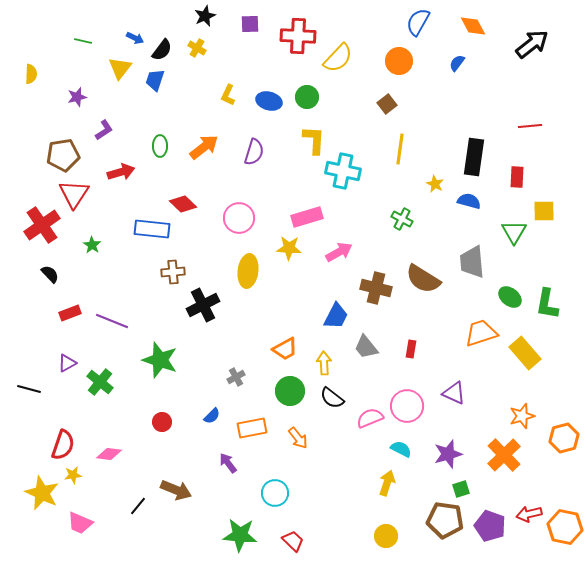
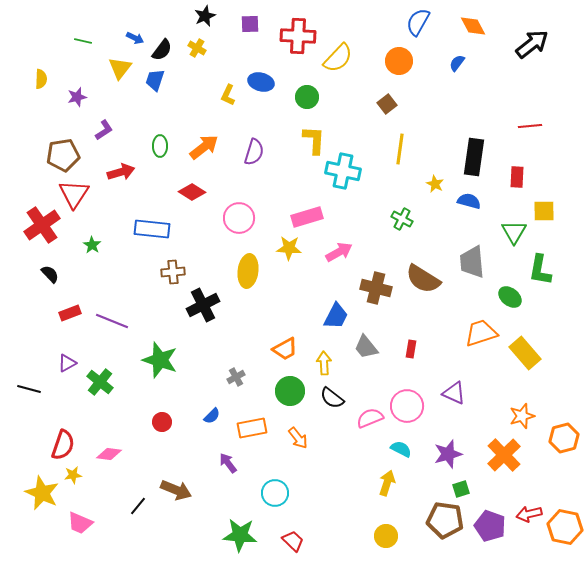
yellow semicircle at (31, 74): moved 10 px right, 5 px down
blue ellipse at (269, 101): moved 8 px left, 19 px up
red diamond at (183, 204): moved 9 px right, 12 px up; rotated 12 degrees counterclockwise
green L-shape at (547, 304): moved 7 px left, 34 px up
